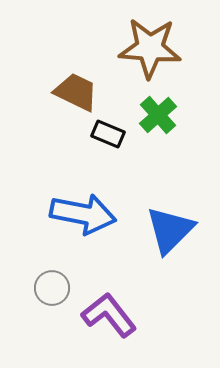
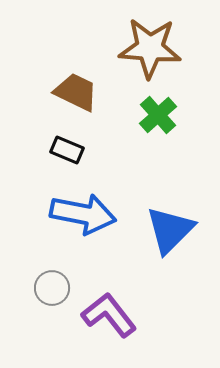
black rectangle: moved 41 px left, 16 px down
